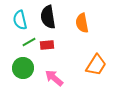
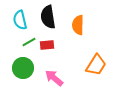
orange semicircle: moved 4 px left, 2 px down; rotated 12 degrees clockwise
